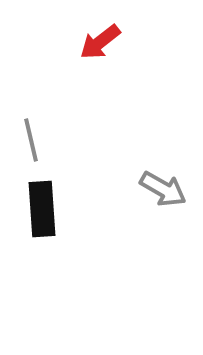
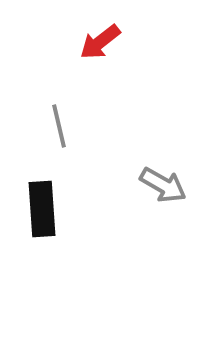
gray line: moved 28 px right, 14 px up
gray arrow: moved 4 px up
